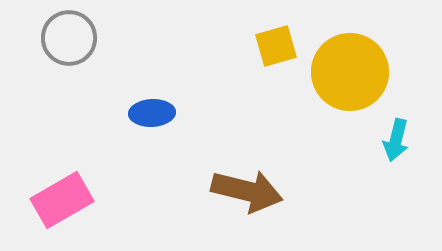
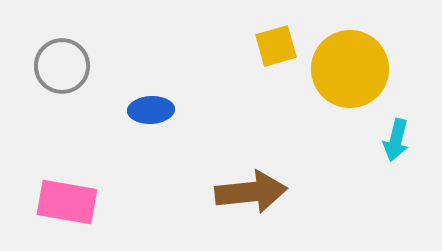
gray circle: moved 7 px left, 28 px down
yellow circle: moved 3 px up
blue ellipse: moved 1 px left, 3 px up
brown arrow: moved 4 px right, 1 px down; rotated 20 degrees counterclockwise
pink rectangle: moved 5 px right, 2 px down; rotated 40 degrees clockwise
